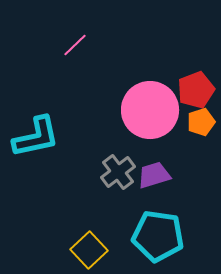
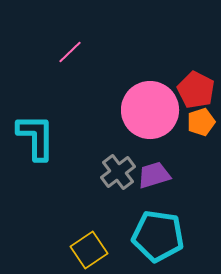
pink line: moved 5 px left, 7 px down
red pentagon: rotated 24 degrees counterclockwise
cyan L-shape: rotated 78 degrees counterclockwise
yellow square: rotated 9 degrees clockwise
